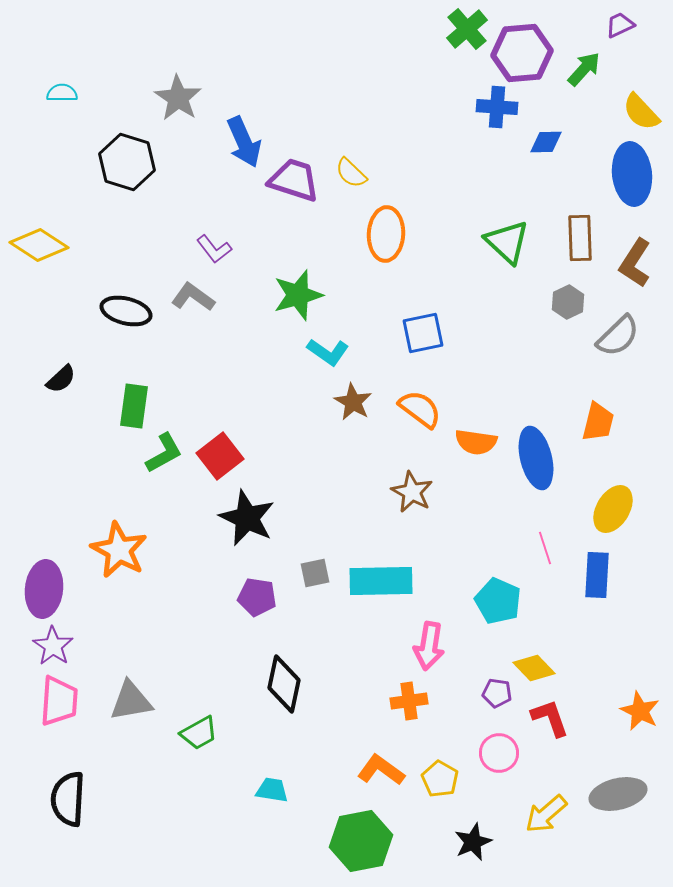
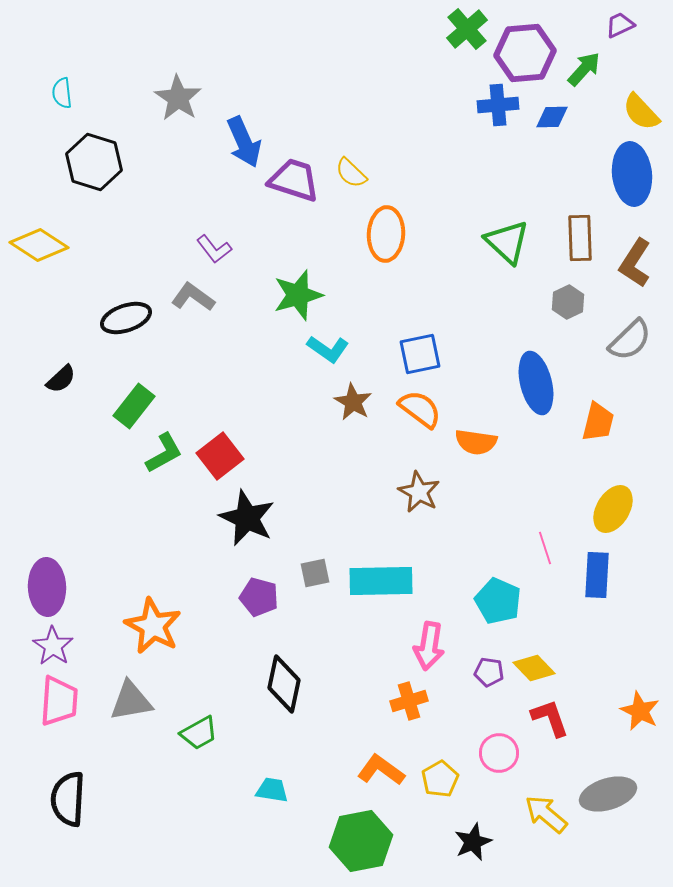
purple hexagon at (522, 53): moved 3 px right
cyan semicircle at (62, 93): rotated 96 degrees counterclockwise
blue cross at (497, 107): moved 1 px right, 2 px up; rotated 9 degrees counterclockwise
blue diamond at (546, 142): moved 6 px right, 25 px up
black hexagon at (127, 162): moved 33 px left
black ellipse at (126, 311): moved 7 px down; rotated 33 degrees counterclockwise
blue square at (423, 333): moved 3 px left, 21 px down
gray semicircle at (618, 336): moved 12 px right, 4 px down
cyan L-shape at (328, 352): moved 3 px up
green rectangle at (134, 406): rotated 30 degrees clockwise
blue ellipse at (536, 458): moved 75 px up
brown star at (412, 492): moved 7 px right
orange star at (119, 550): moved 34 px right, 76 px down
purple ellipse at (44, 589): moved 3 px right, 2 px up; rotated 8 degrees counterclockwise
purple pentagon at (257, 597): moved 2 px right; rotated 6 degrees clockwise
purple pentagon at (497, 693): moved 8 px left, 21 px up
orange cross at (409, 701): rotated 9 degrees counterclockwise
yellow pentagon at (440, 779): rotated 12 degrees clockwise
gray ellipse at (618, 794): moved 10 px left; rotated 4 degrees counterclockwise
yellow arrow at (546, 814): rotated 81 degrees clockwise
